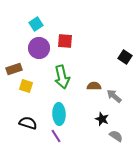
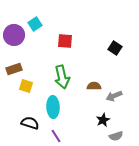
cyan square: moved 1 px left
purple circle: moved 25 px left, 13 px up
black square: moved 10 px left, 9 px up
gray arrow: rotated 63 degrees counterclockwise
cyan ellipse: moved 6 px left, 7 px up
black star: moved 1 px right, 1 px down; rotated 24 degrees clockwise
black semicircle: moved 2 px right
gray semicircle: rotated 128 degrees clockwise
